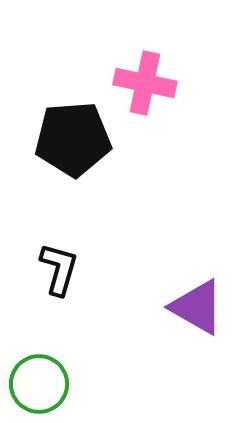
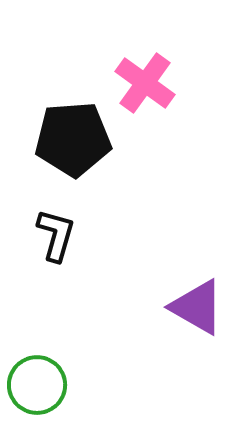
pink cross: rotated 24 degrees clockwise
black L-shape: moved 3 px left, 34 px up
green circle: moved 2 px left, 1 px down
